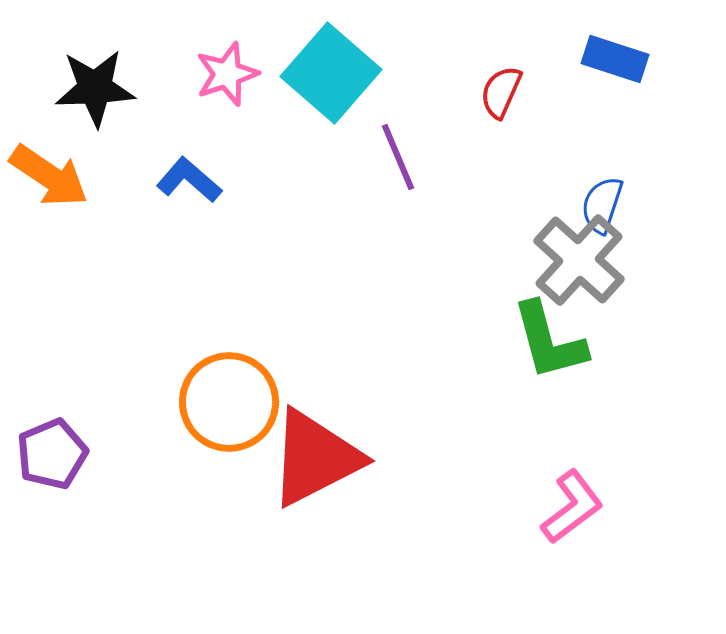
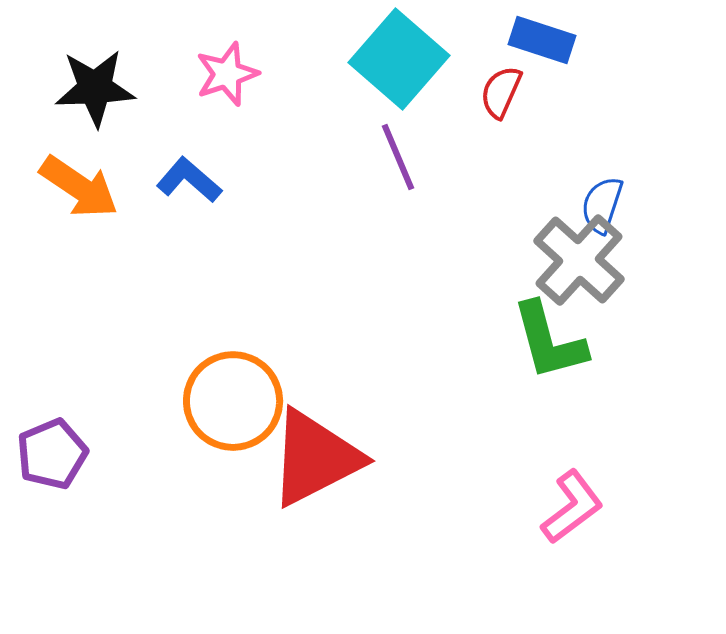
blue rectangle: moved 73 px left, 19 px up
cyan square: moved 68 px right, 14 px up
orange arrow: moved 30 px right, 11 px down
orange circle: moved 4 px right, 1 px up
